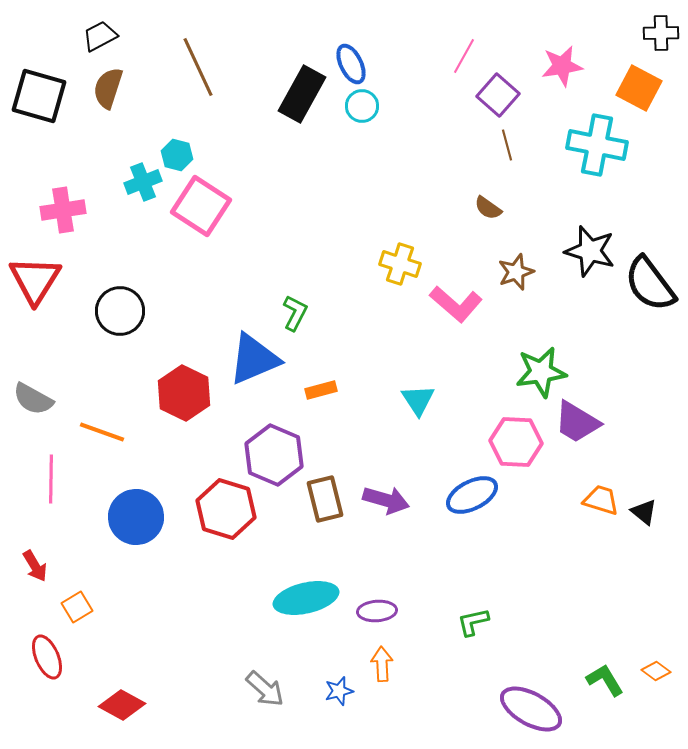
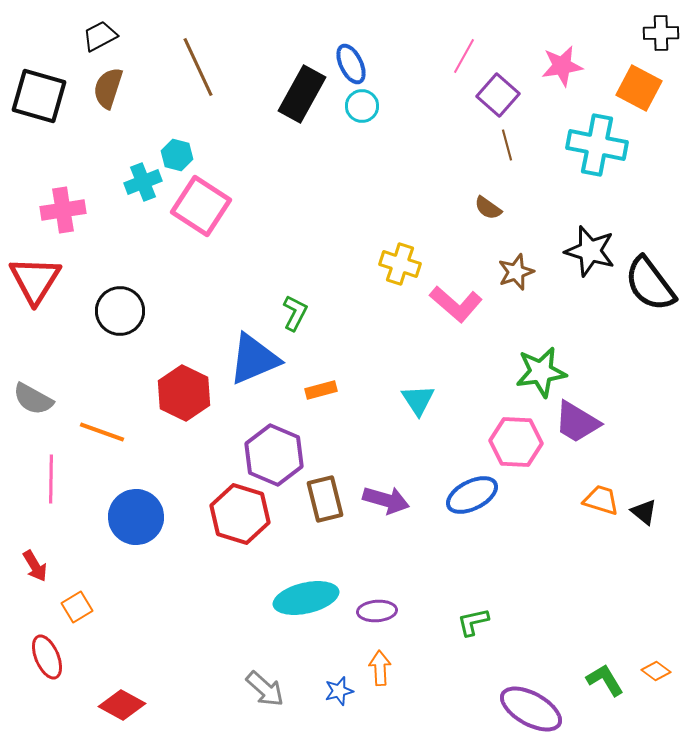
red hexagon at (226, 509): moved 14 px right, 5 px down
orange arrow at (382, 664): moved 2 px left, 4 px down
